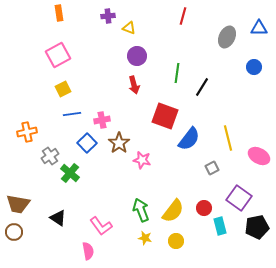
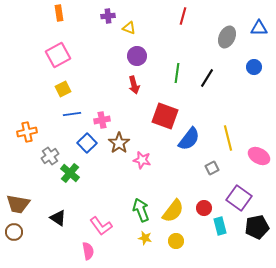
black line: moved 5 px right, 9 px up
